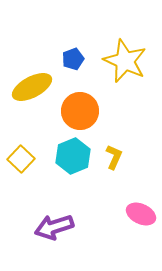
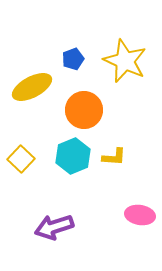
orange circle: moved 4 px right, 1 px up
yellow L-shape: rotated 70 degrees clockwise
pink ellipse: moved 1 px left, 1 px down; rotated 16 degrees counterclockwise
